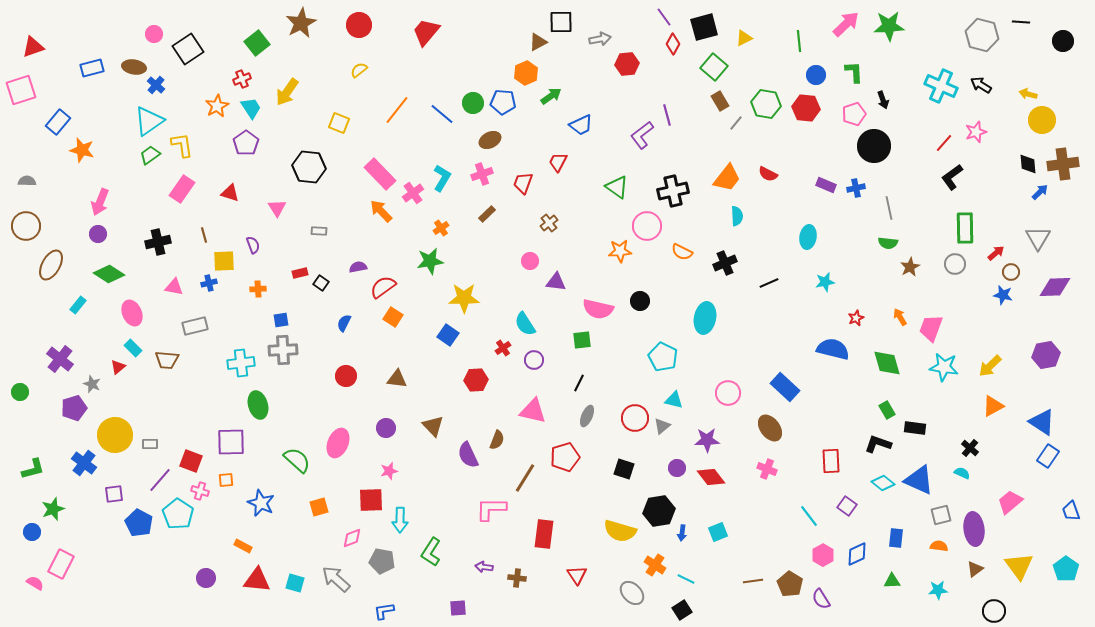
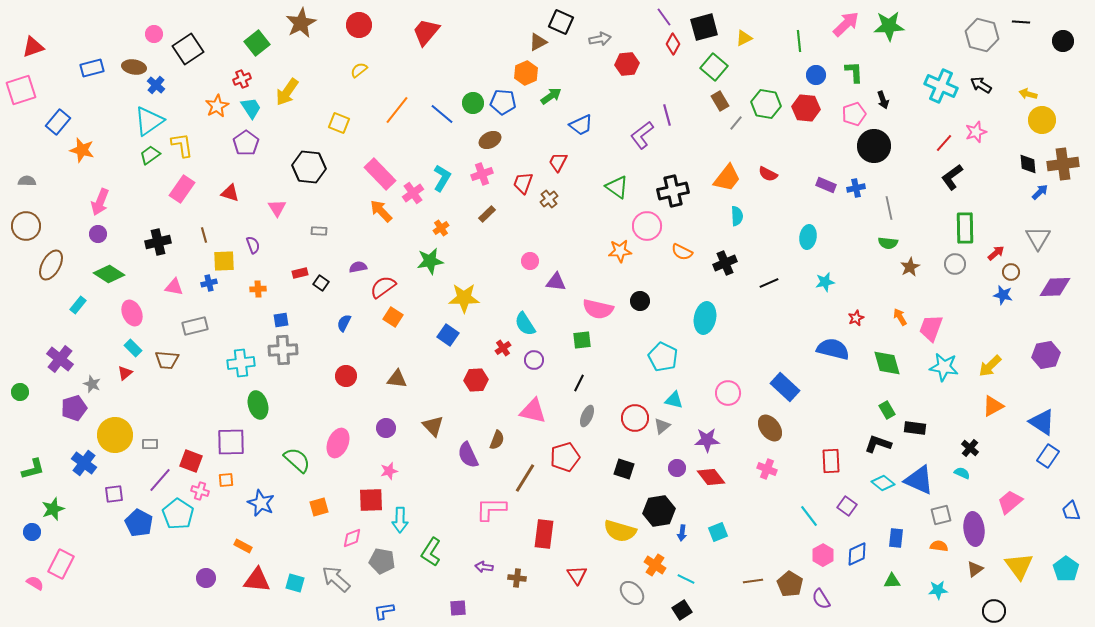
black square at (561, 22): rotated 25 degrees clockwise
brown cross at (549, 223): moved 24 px up
red triangle at (118, 367): moved 7 px right, 6 px down
